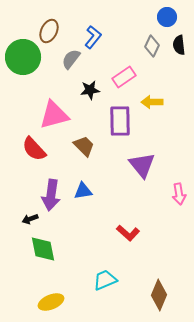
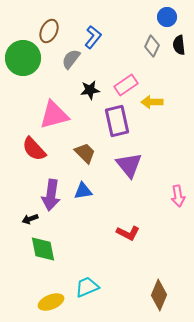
green circle: moved 1 px down
pink rectangle: moved 2 px right, 8 px down
purple rectangle: moved 3 px left; rotated 12 degrees counterclockwise
brown trapezoid: moved 1 px right, 7 px down
purple triangle: moved 13 px left
pink arrow: moved 1 px left, 2 px down
red L-shape: rotated 15 degrees counterclockwise
cyan trapezoid: moved 18 px left, 7 px down
